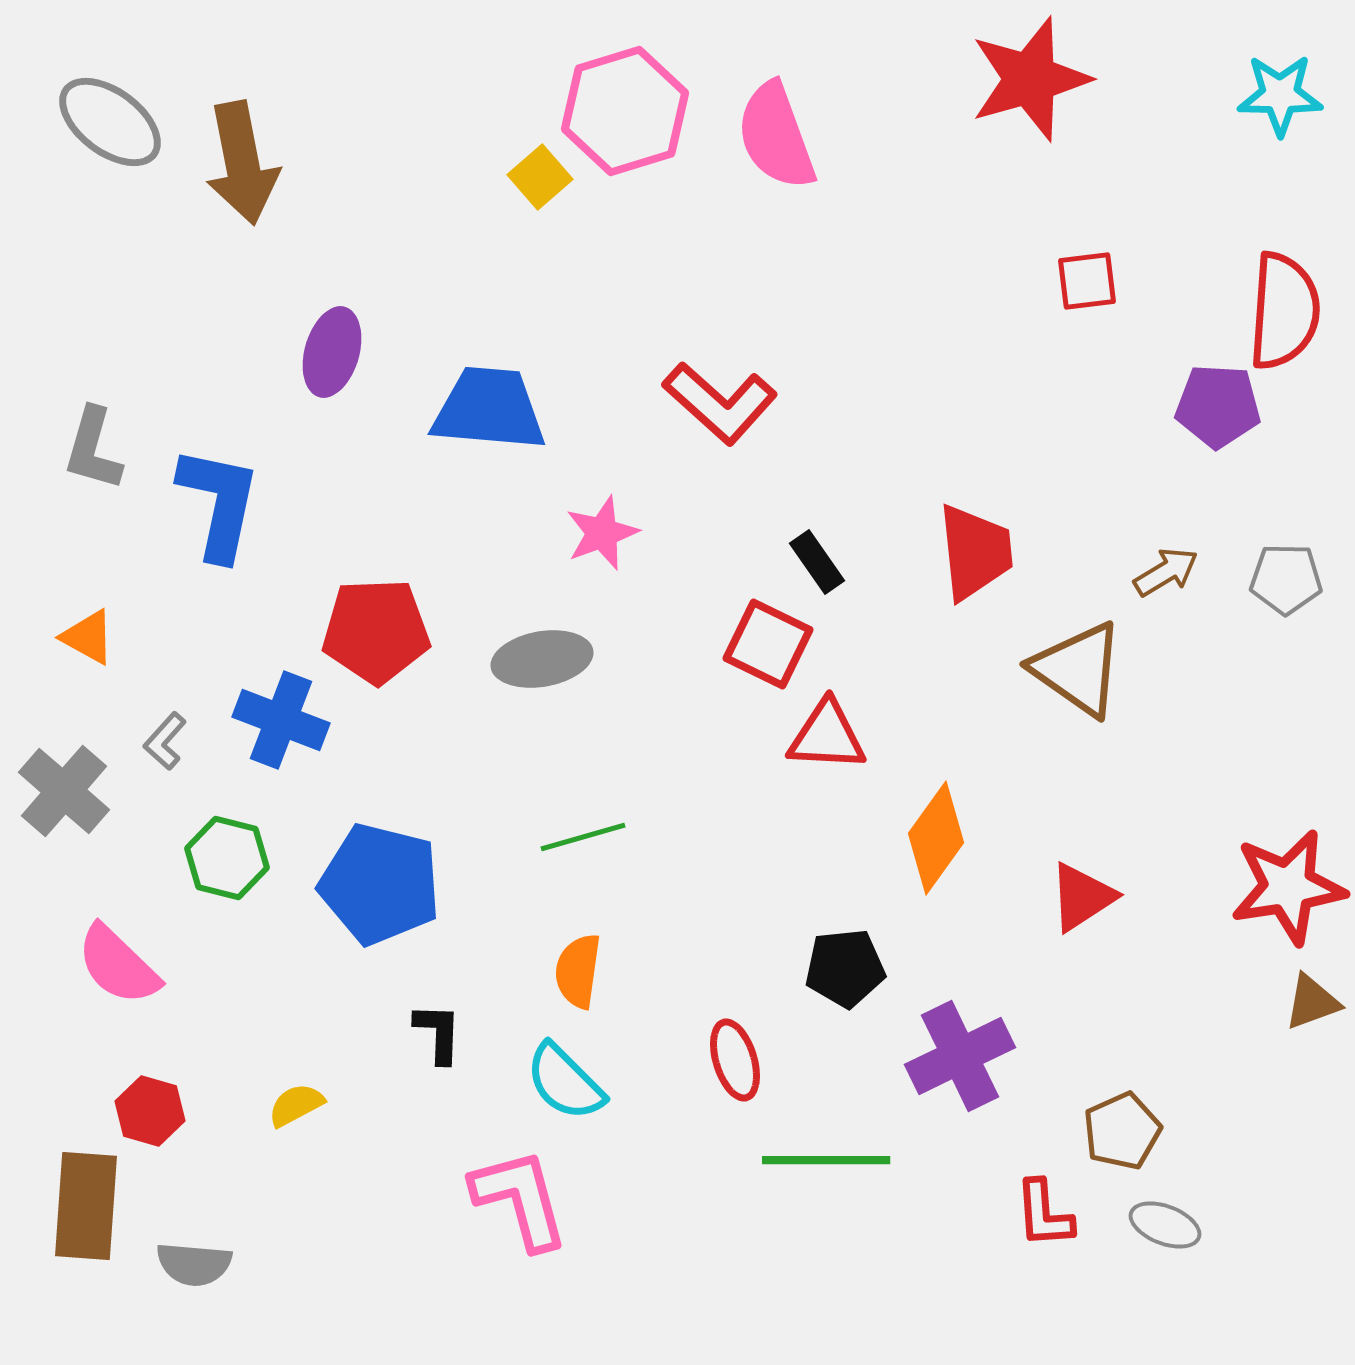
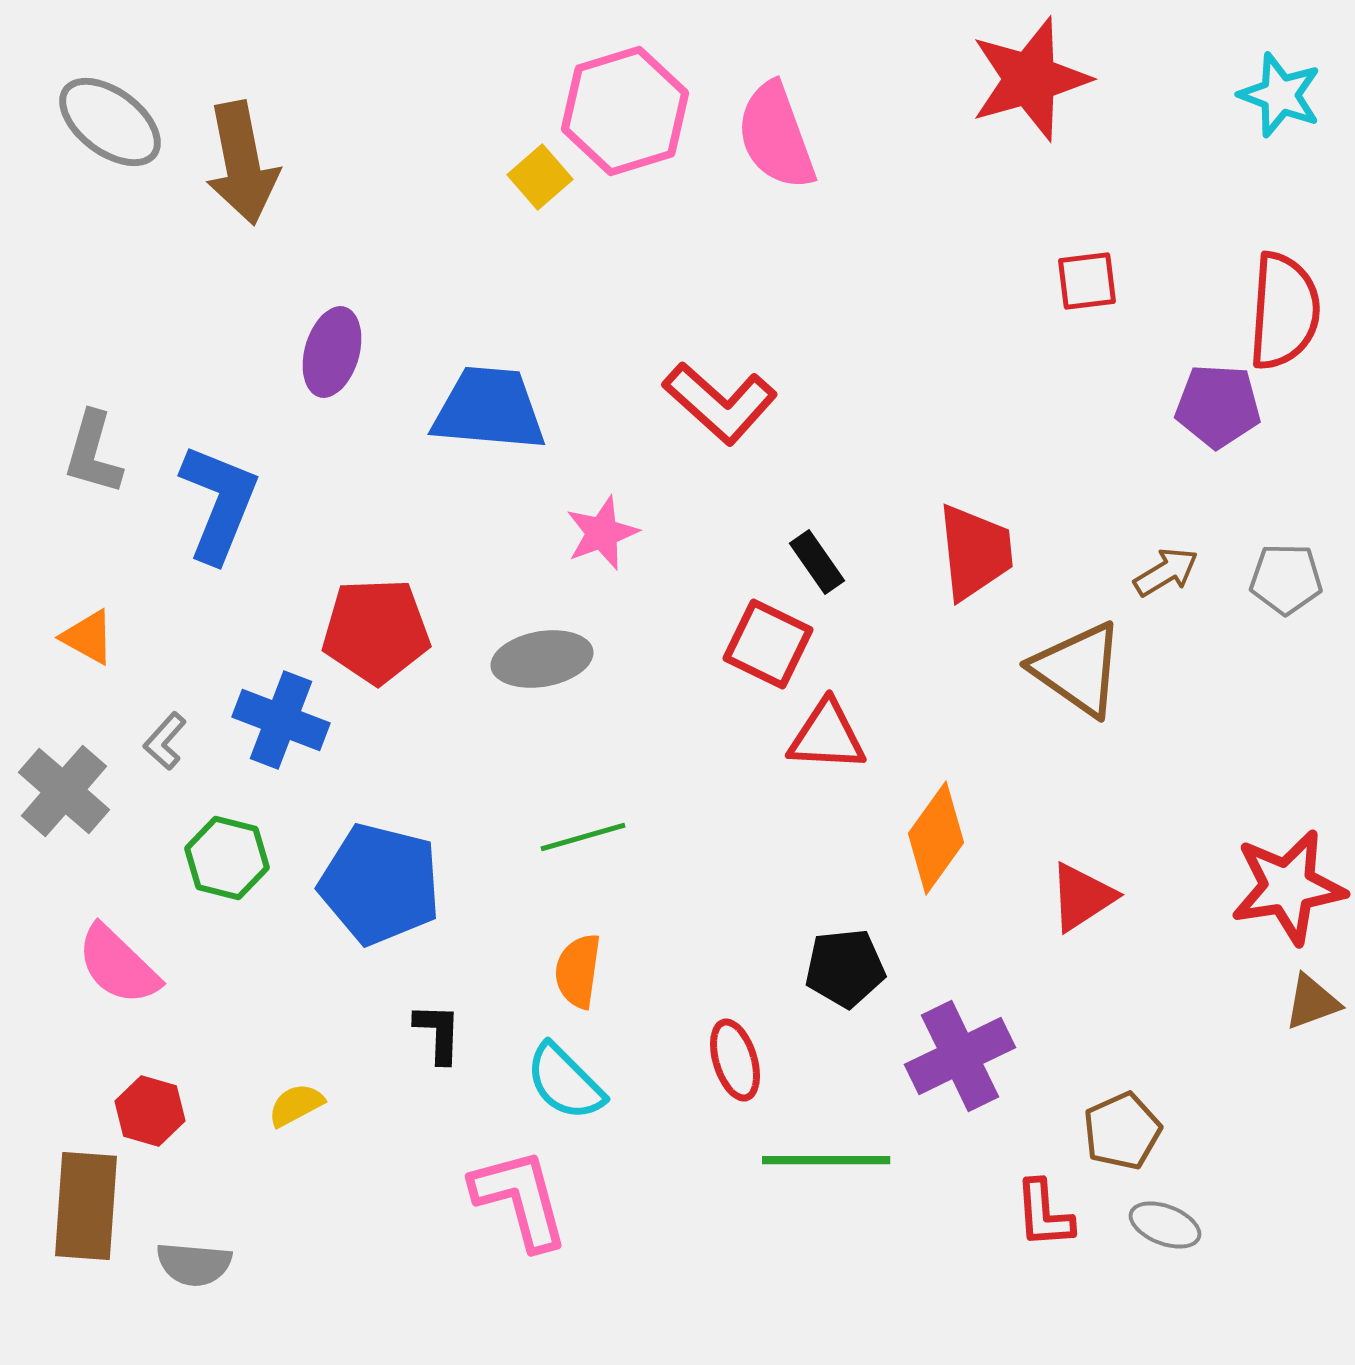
cyan star at (1280, 95): rotated 20 degrees clockwise
gray L-shape at (93, 449): moved 4 px down
blue L-shape at (219, 503): rotated 10 degrees clockwise
